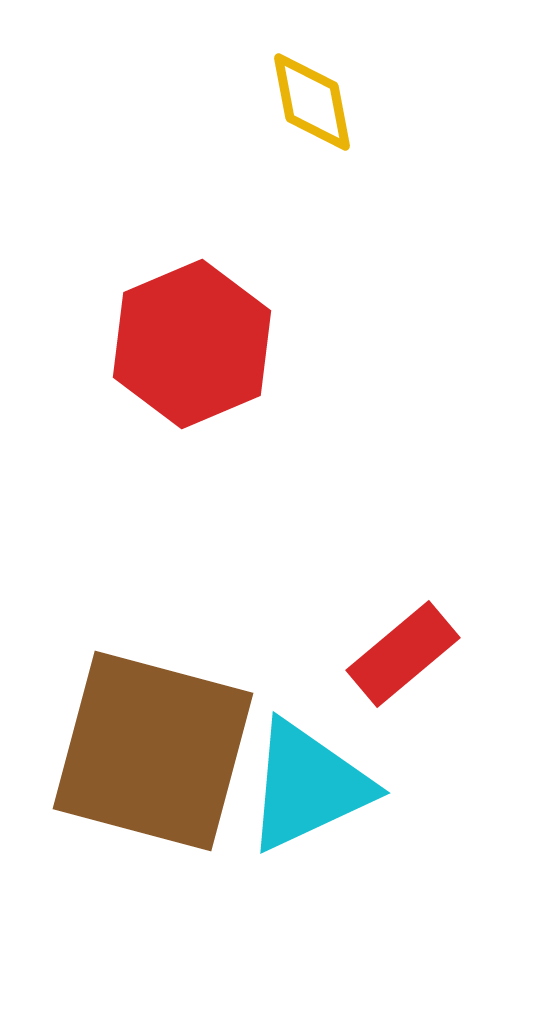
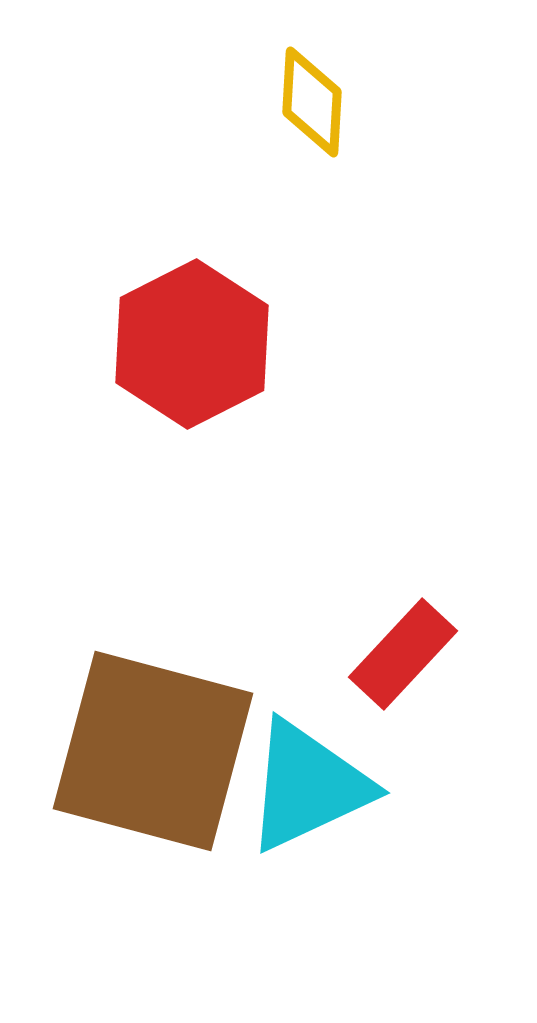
yellow diamond: rotated 14 degrees clockwise
red hexagon: rotated 4 degrees counterclockwise
red rectangle: rotated 7 degrees counterclockwise
